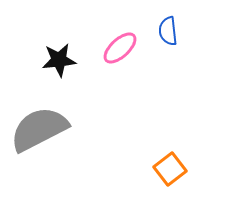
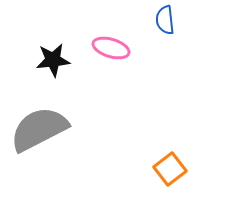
blue semicircle: moved 3 px left, 11 px up
pink ellipse: moved 9 px left; rotated 60 degrees clockwise
black star: moved 6 px left
